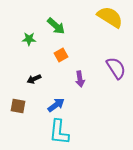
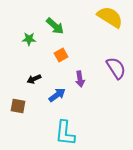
green arrow: moved 1 px left
blue arrow: moved 1 px right, 10 px up
cyan L-shape: moved 6 px right, 1 px down
